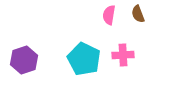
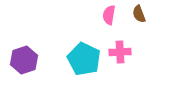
brown semicircle: moved 1 px right
pink cross: moved 3 px left, 3 px up
